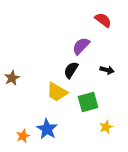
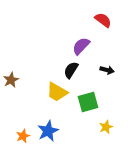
brown star: moved 1 px left, 2 px down
blue star: moved 1 px right, 2 px down; rotated 15 degrees clockwise
